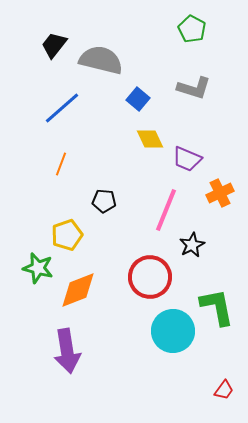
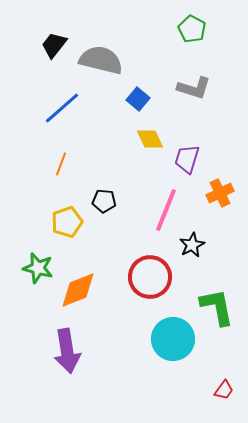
purple trapezoid: rotated 84 degrees clockwise
yellow pentagon: moved 13 px up
cyan circle: moved 8 px down
